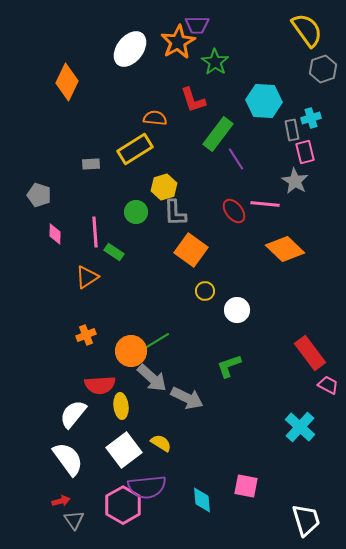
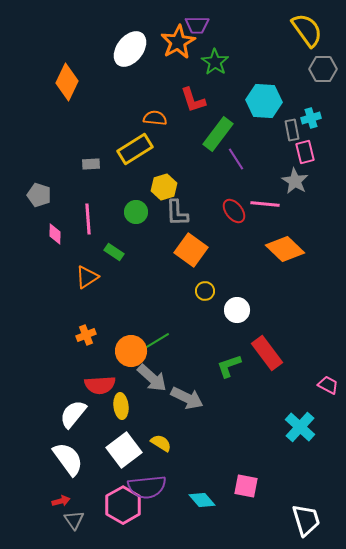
gray hexagon at (323, 69): rotated 20 degrees clockwise
gray L-shape at (175, 213): moved 2 px right
pink line at (95, 232): moved 7 px left, 13 px up
red rectangle at (310, 353): moved 43 px left
cyan diamond at (202, 500): rotated 36 degrees counterclockwise
